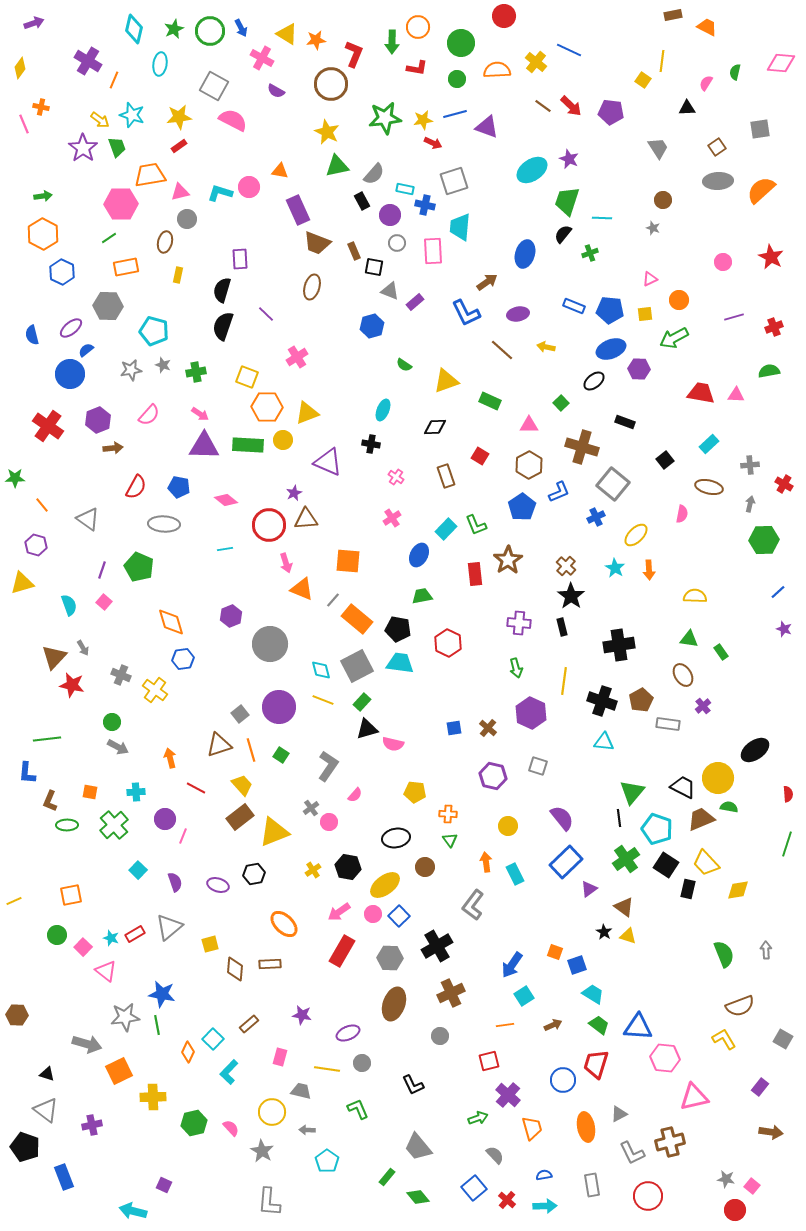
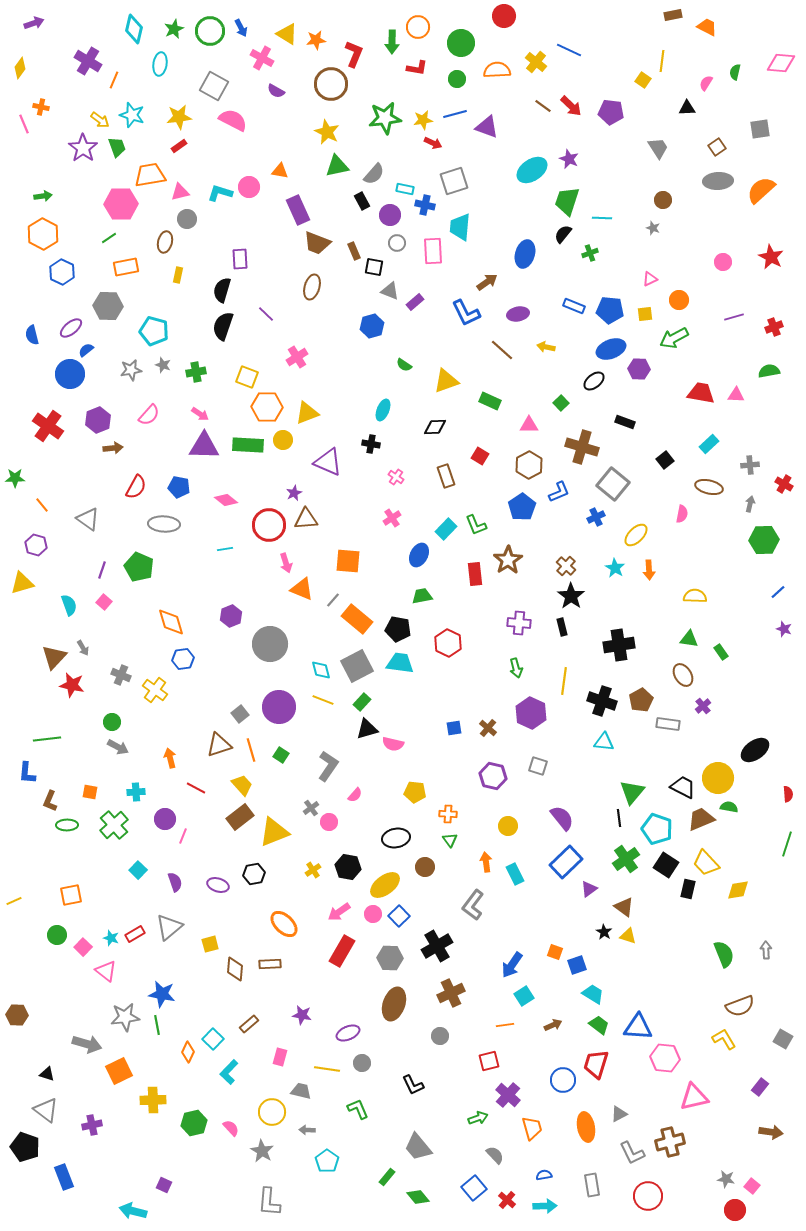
yellow cross at (153, 1097): moved 3 px down
